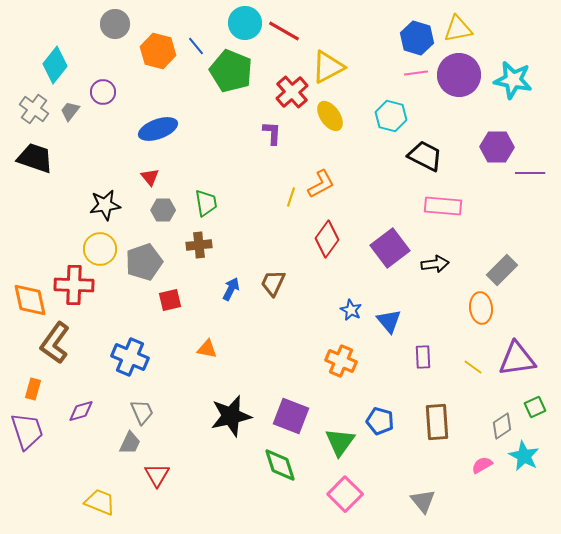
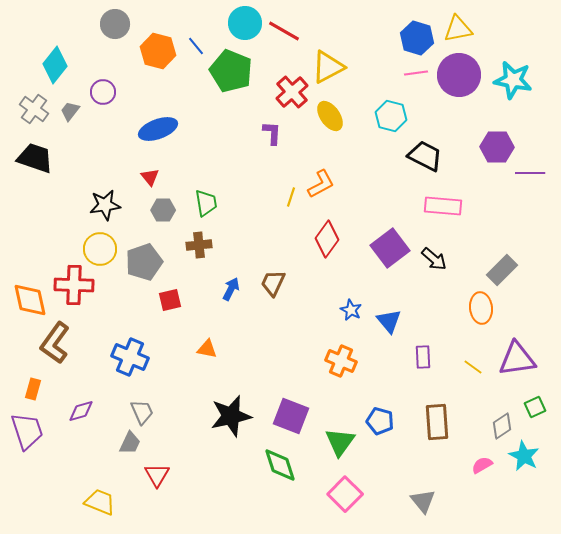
black arrow at (435, 264): moved 1 px left, 5 px up; rotated 48 degrees clockwise
